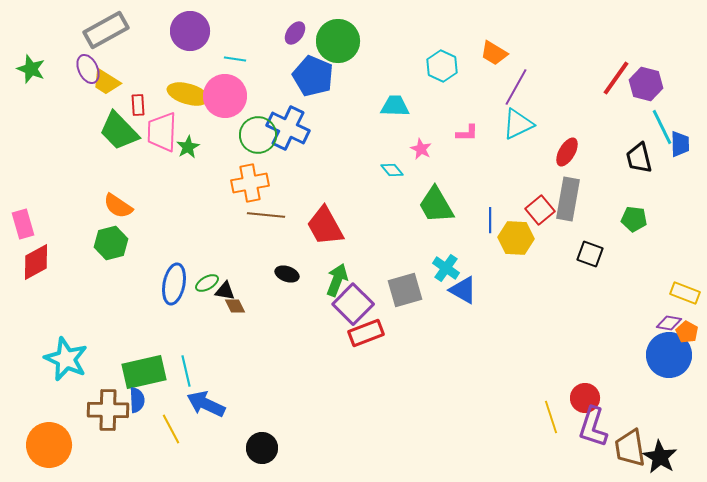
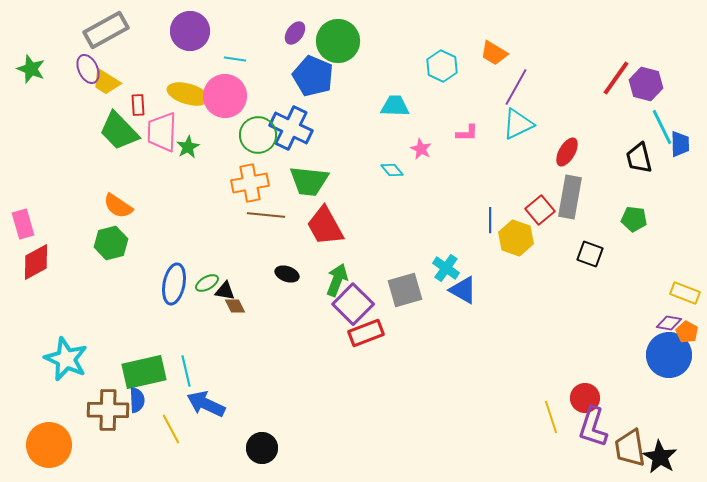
blue cross at (288, 128): moved 3 px right
gray rectangle at (568, 199): moved 2 px right, 2 px up
green trapezoid at (436, 205): moved 127 px left, 24 px up; rotated 54 degrees counterclockwise
yellow hexagon at (516, 238): rotated 16 degrees clockwise
